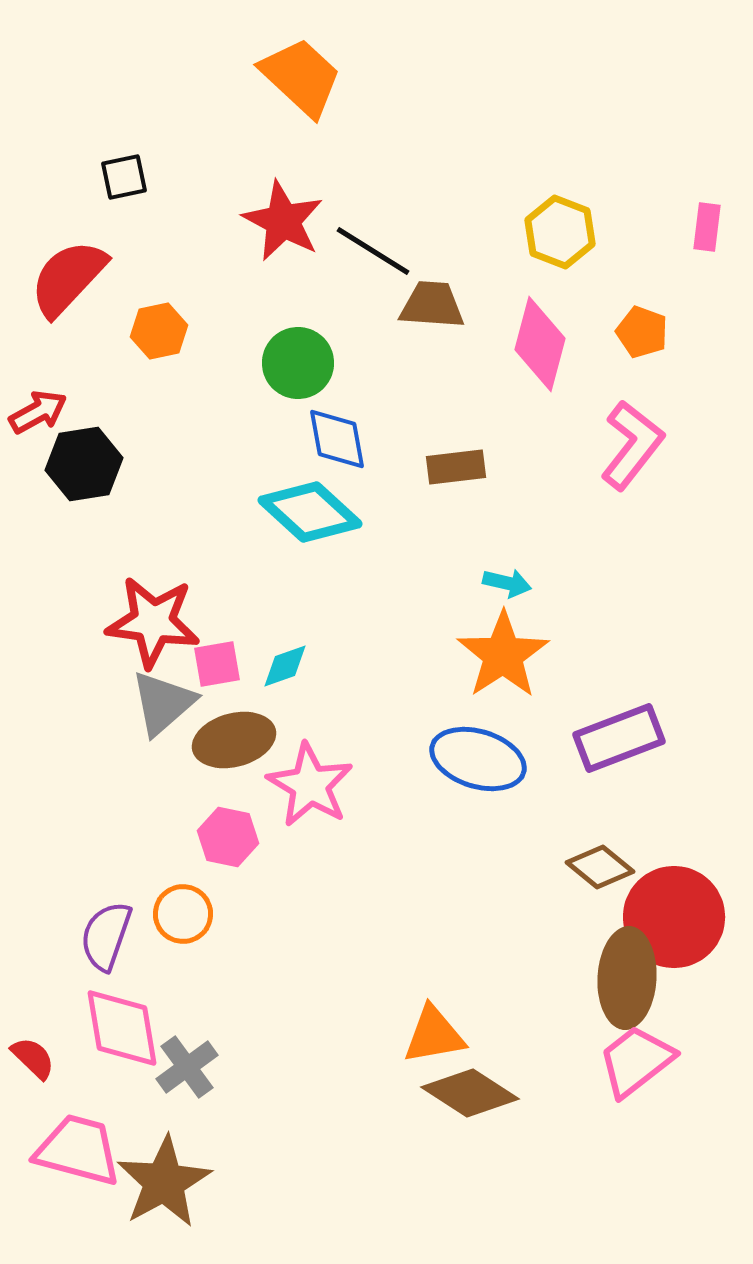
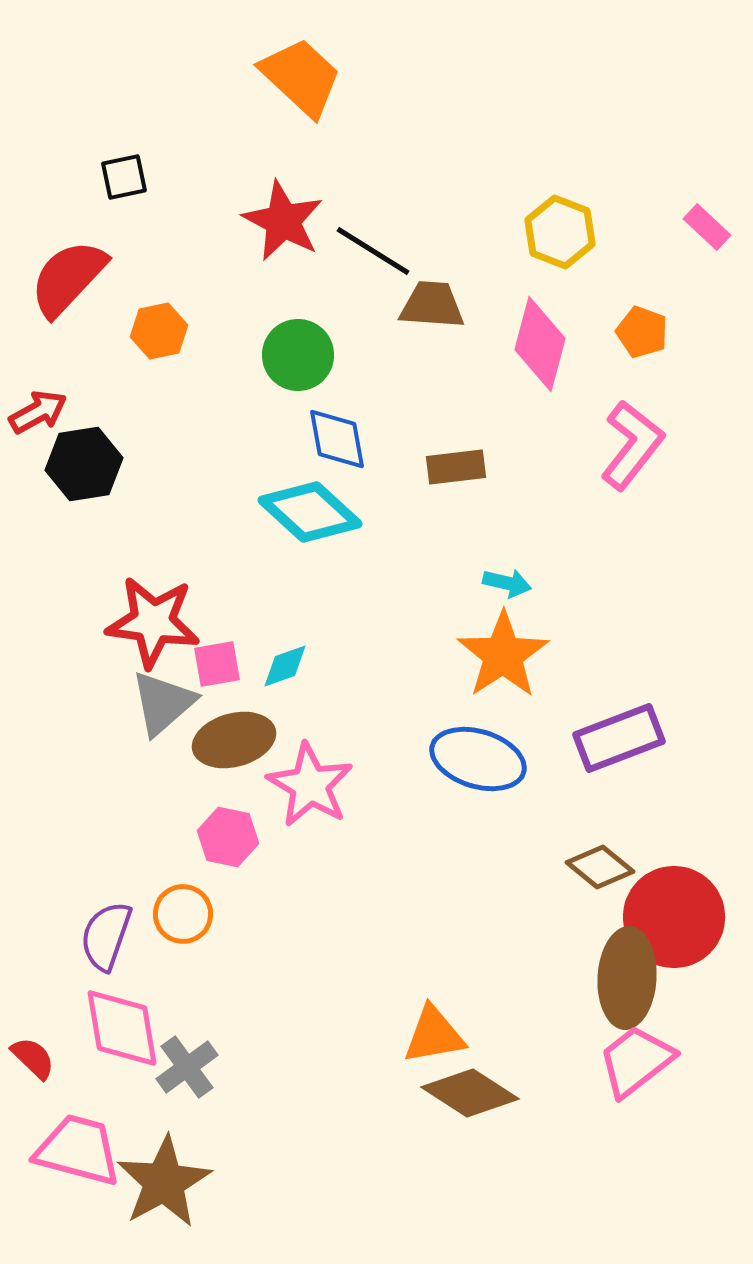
pink rectangle at (707, 227): rotated 54 degrees counterclockwise
green circle at (298, 363): moved 8 px up
